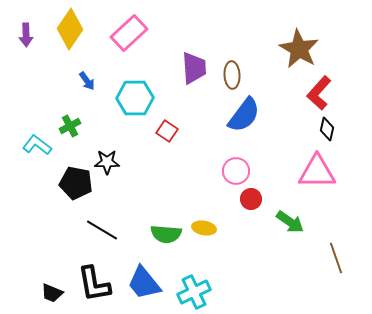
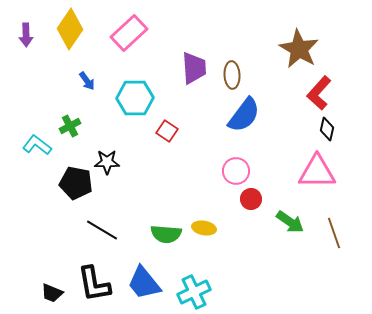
brown line: moved 2 px left, 25 px up
